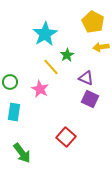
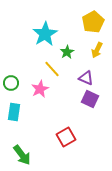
yellow pentagon: rotated 15 degrees clockwise
yellow arrow: moved 4 px left, 3 px down; rotated 56 degrees counterclockwise
green star: moved 3 px up
yellow line: moved 1 px right, 2 px down
green circle: moved 1 px right, 1 px down
pink star: rotated 18 degrees clockwise
red square: rotated 18 degrees clockwise
green arrow: moved 2 px down
